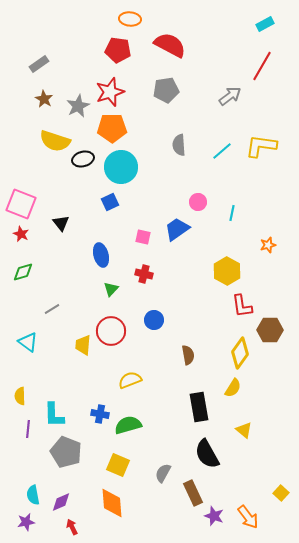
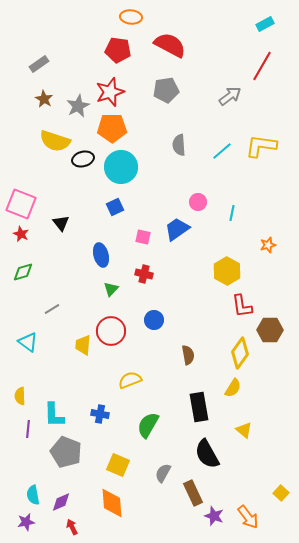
orange ellipse at (130, 19): moved 1 px right, 2 px up
blue square at (110, 202): moved 5 px right, 5 px down
green semicircle at (128, 425): moved 20 px right; rotated 44 degrees counterclockwise
